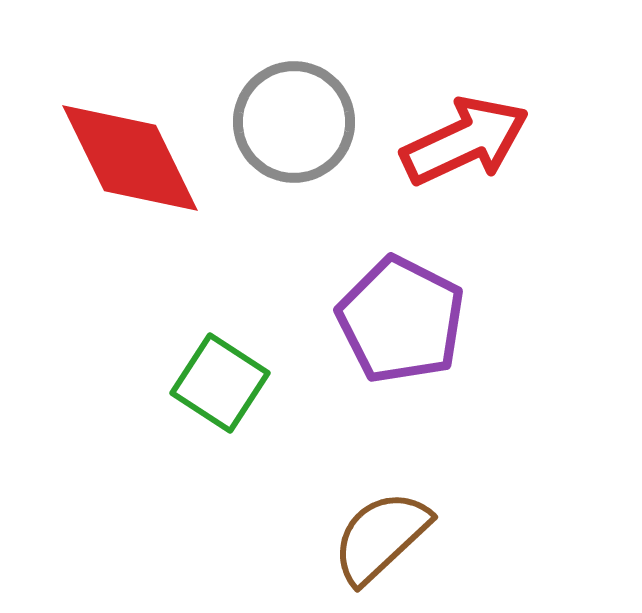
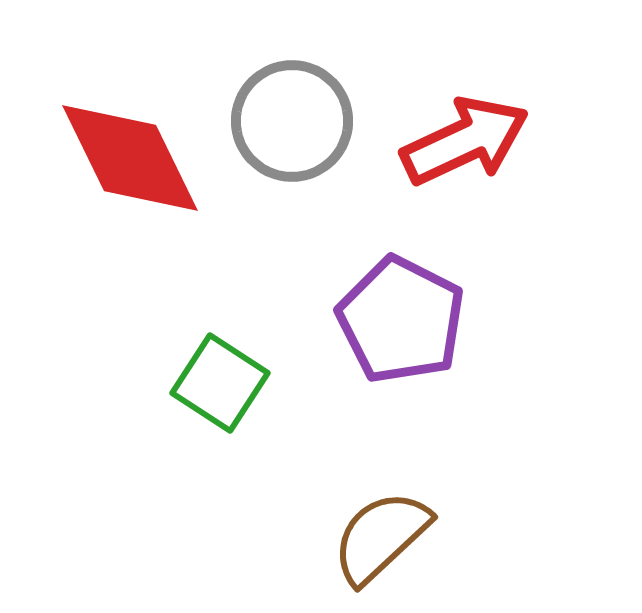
gray circle: moved 2 px left, 1 px up
